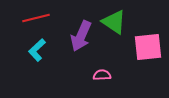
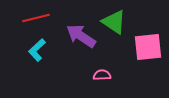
purple arrow: rotated 100 degrees clockwise
